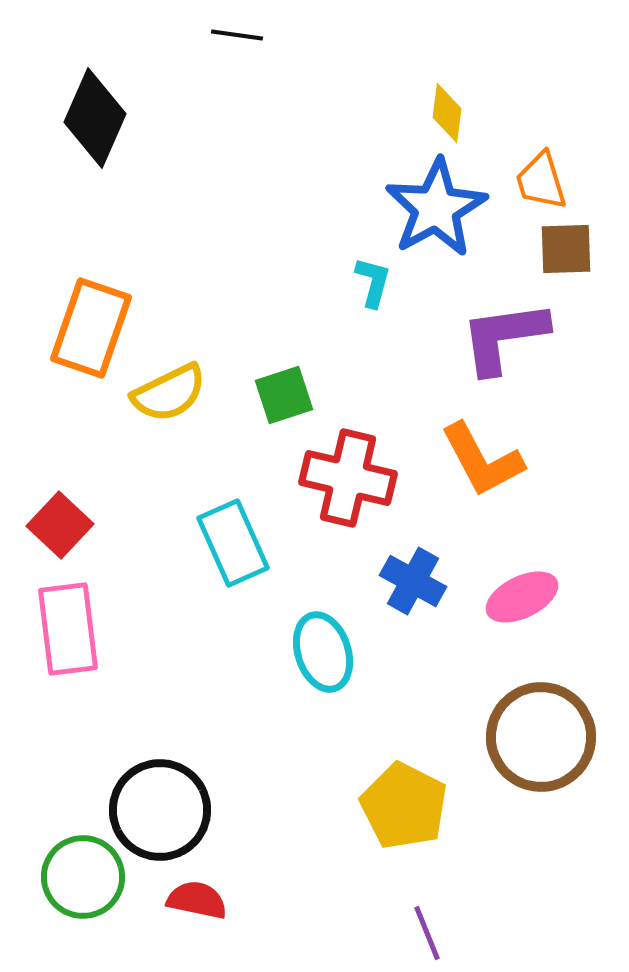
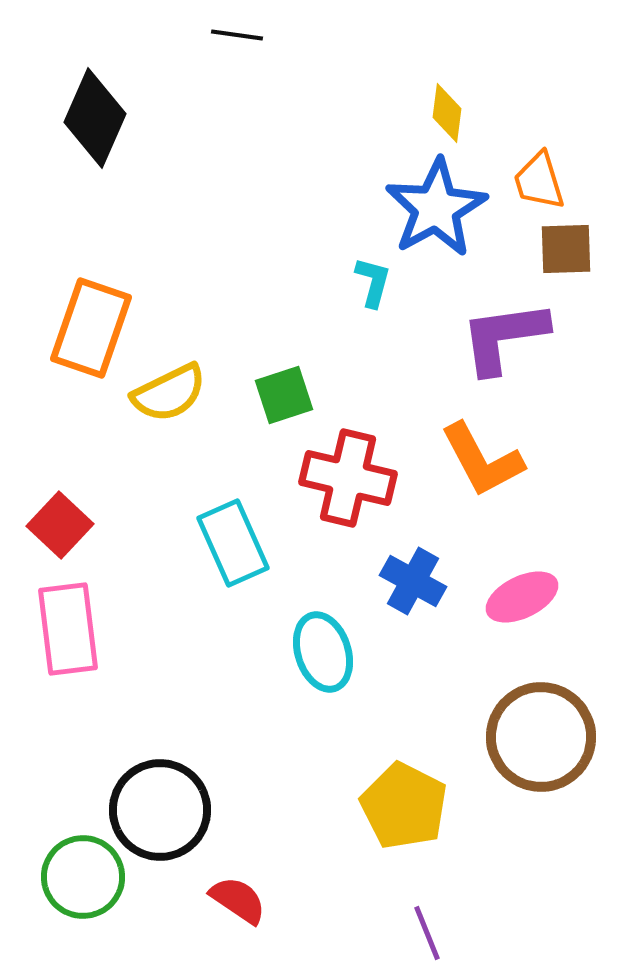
orange trapezoid: moved 2 px left
red semicircle: moved 41 px right; rotated 22 degrees clockwise
